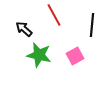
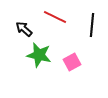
red line: moved 1 px right, 2 px down; rotated 35 degrees counterclockwise
pink square: moved 3 px left, 6 px down
